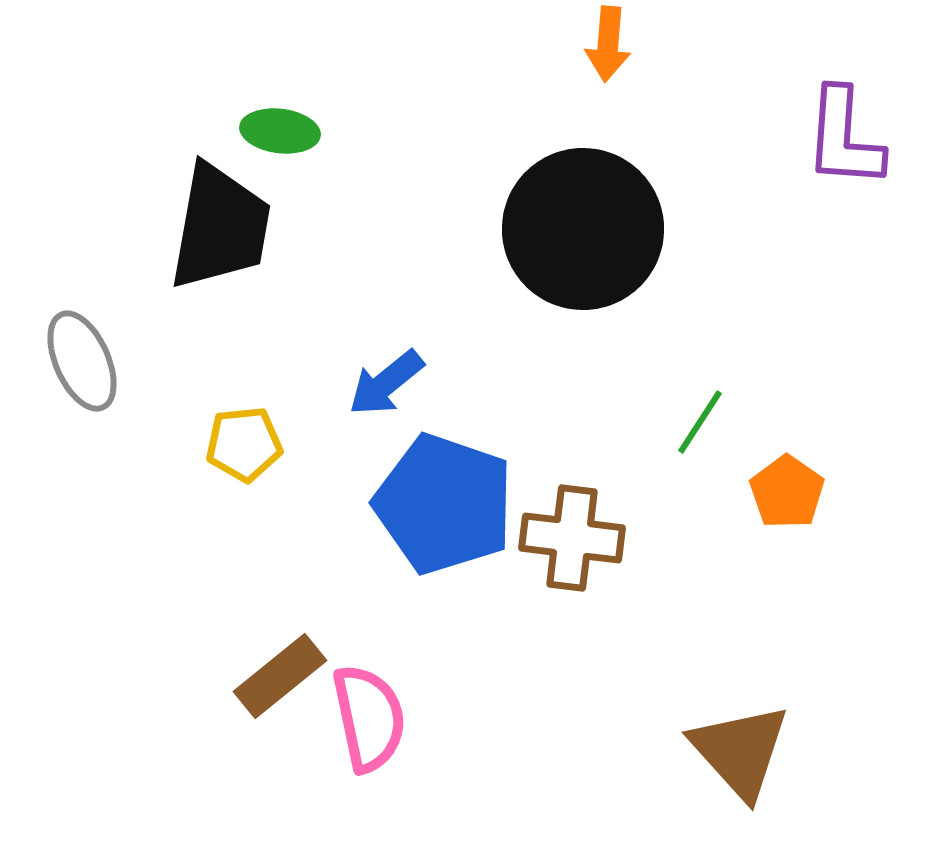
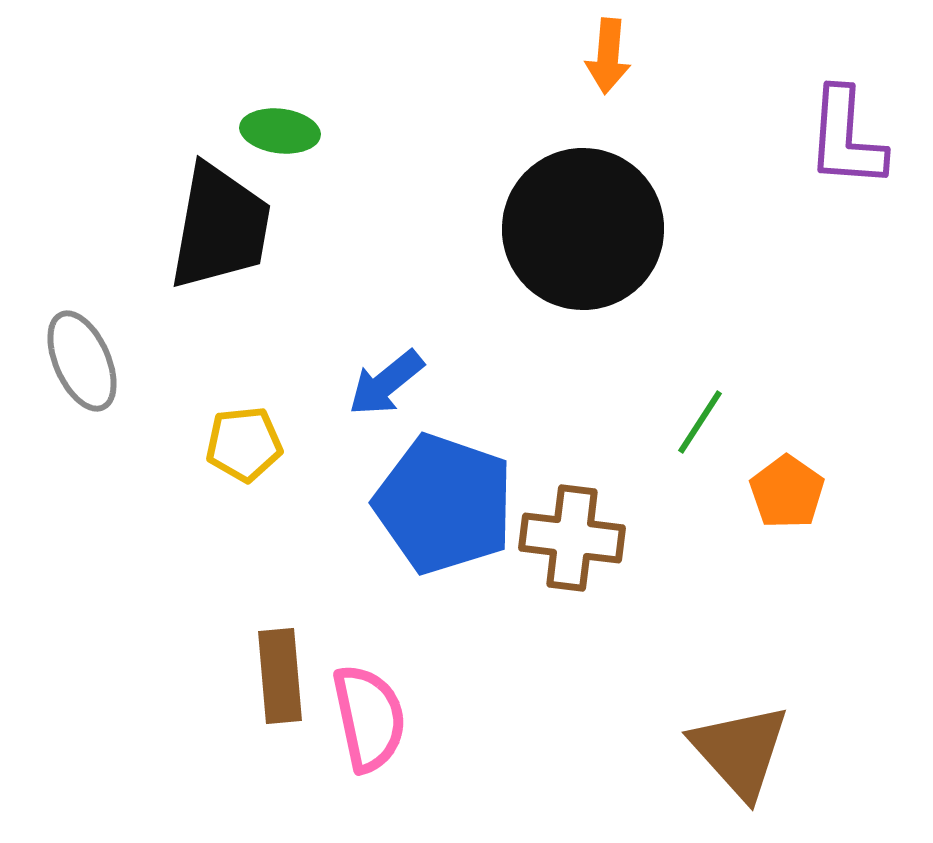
orange arrow: moved 12 px down
purple L-shape: moved 2 px right
brown rectangle: rotated 56 degrees counterclockwise
